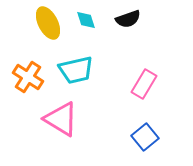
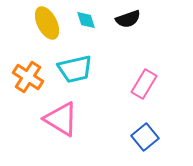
yellow ellipse: moved 1 px left
cyan trapezoid: moved 1 px left, 1 px up
